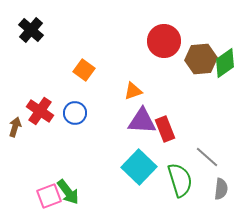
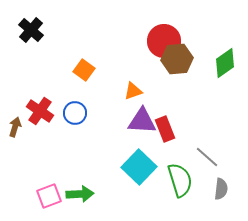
brown hexagon: moved 24 px left
green arrow: moved 12 px right, 2 px down; rotated 56 degrees counterclockwise
